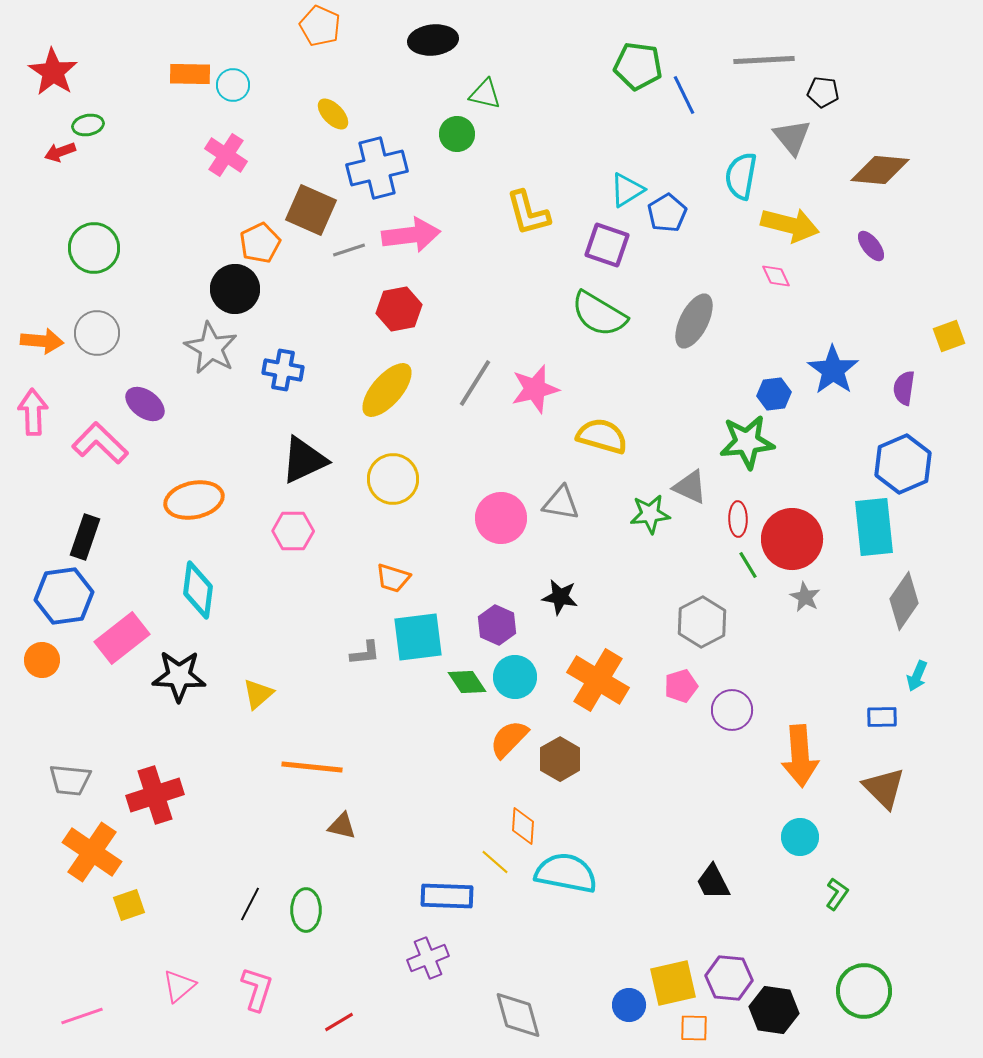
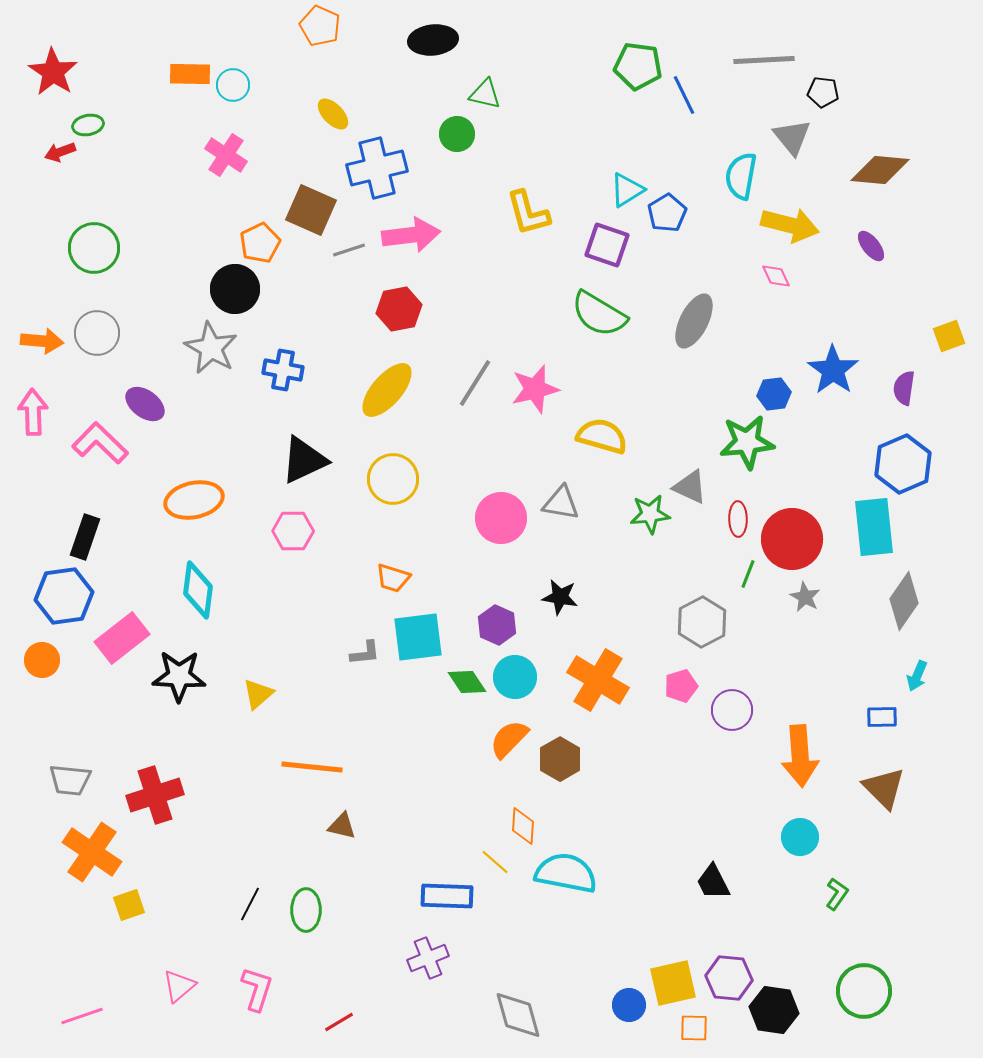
green line at (748, 565): moved 9 px down; rotated 52 degrees clockwise
